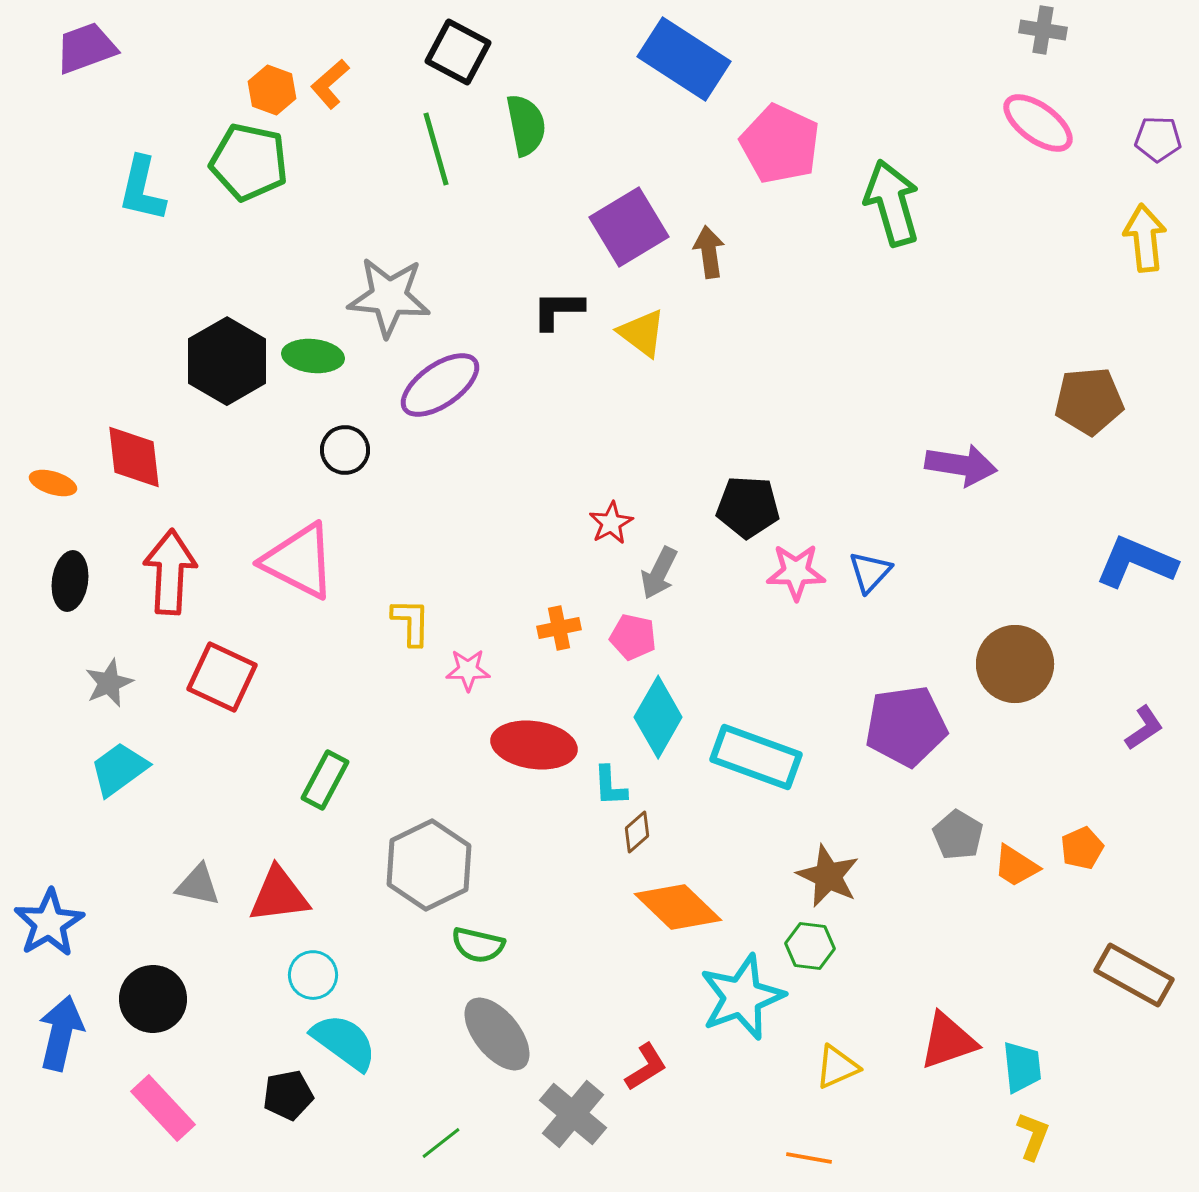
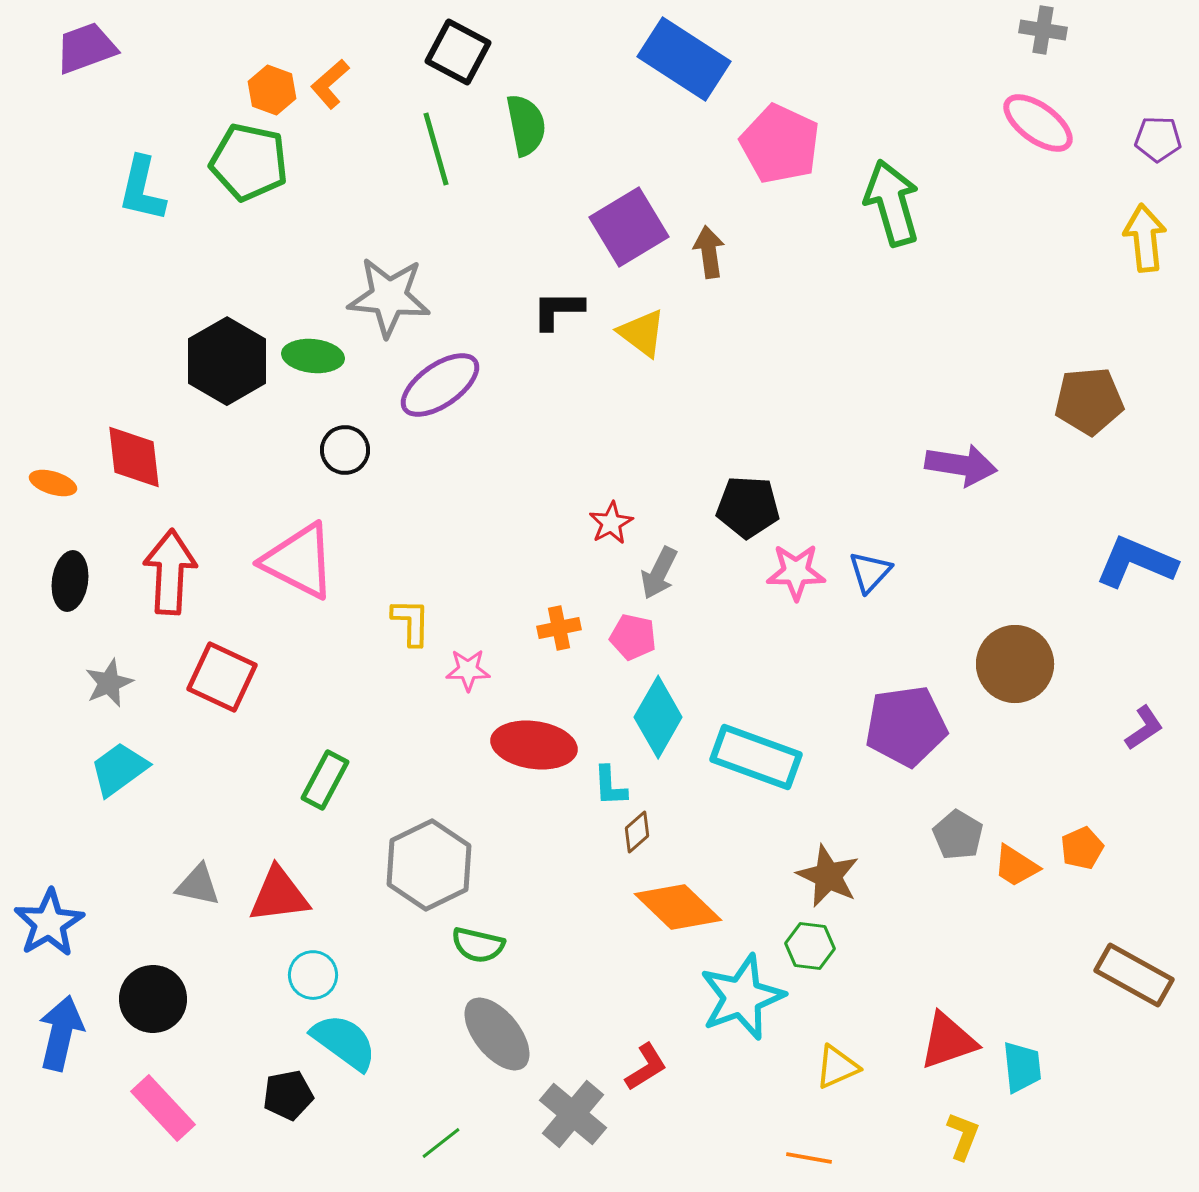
yellow L-shape at (1033, 1136): moved 70 px left
